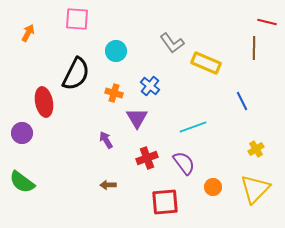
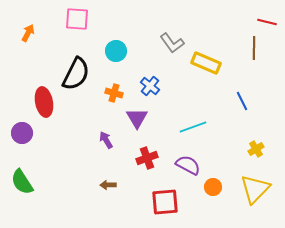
purple semicircle: moved 4 px right, 2 px down; rotated 25 degrees counterclockwise
green semicircle: rotated 20 degrees clockwise
